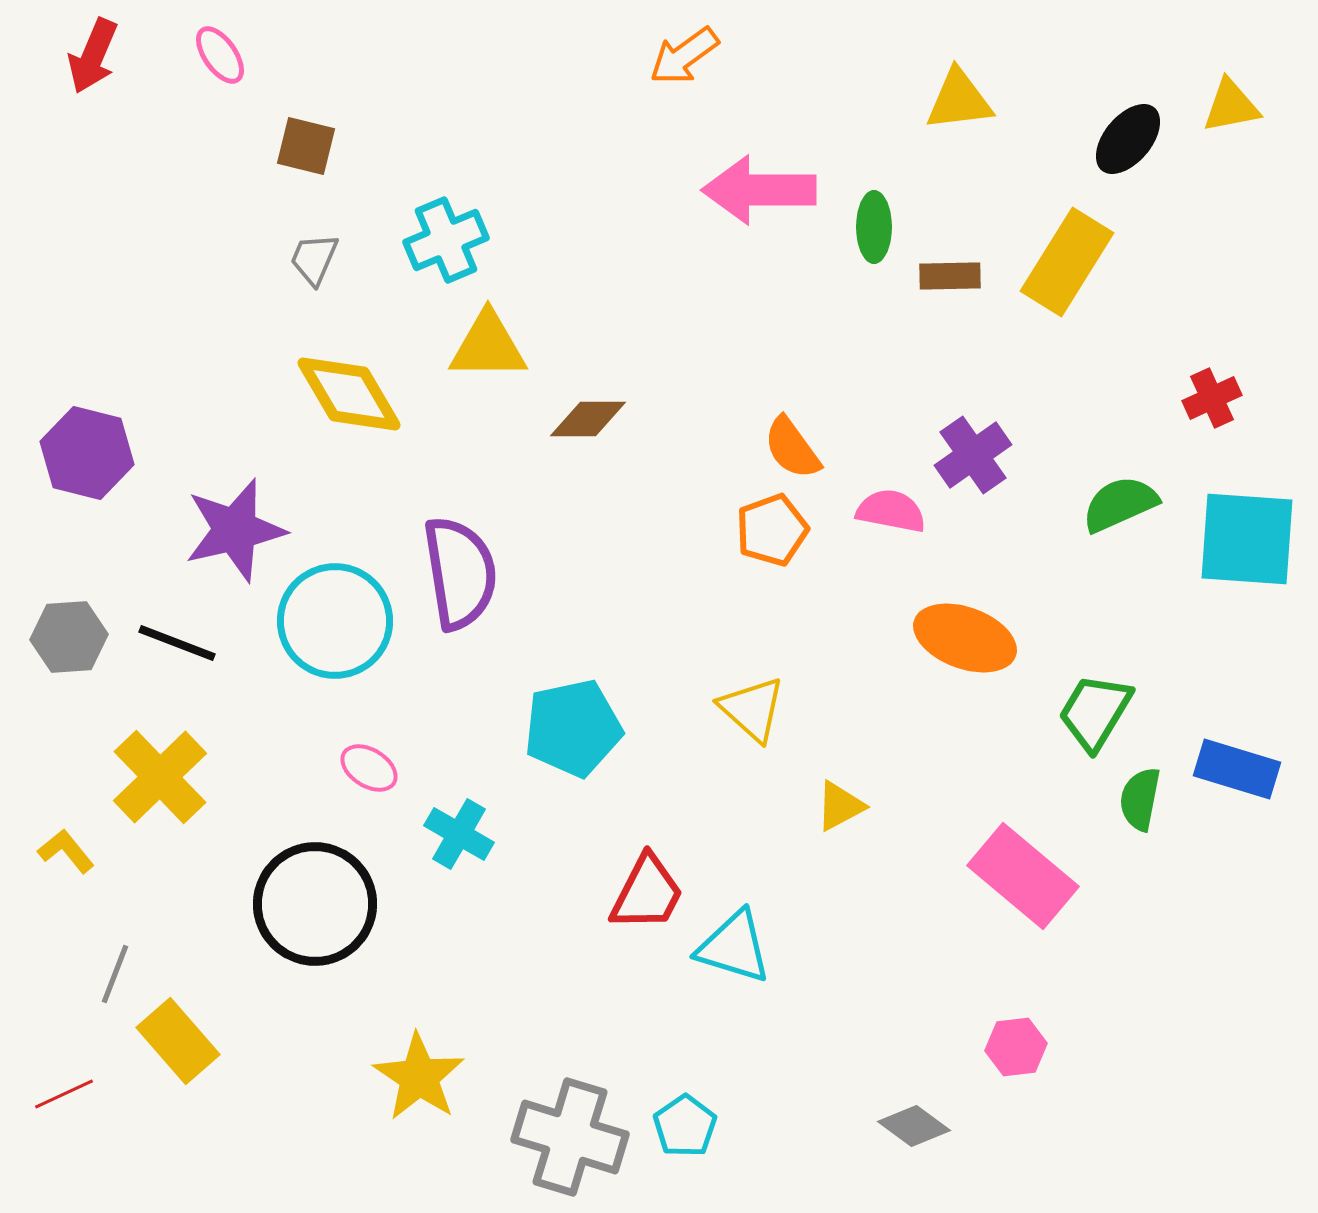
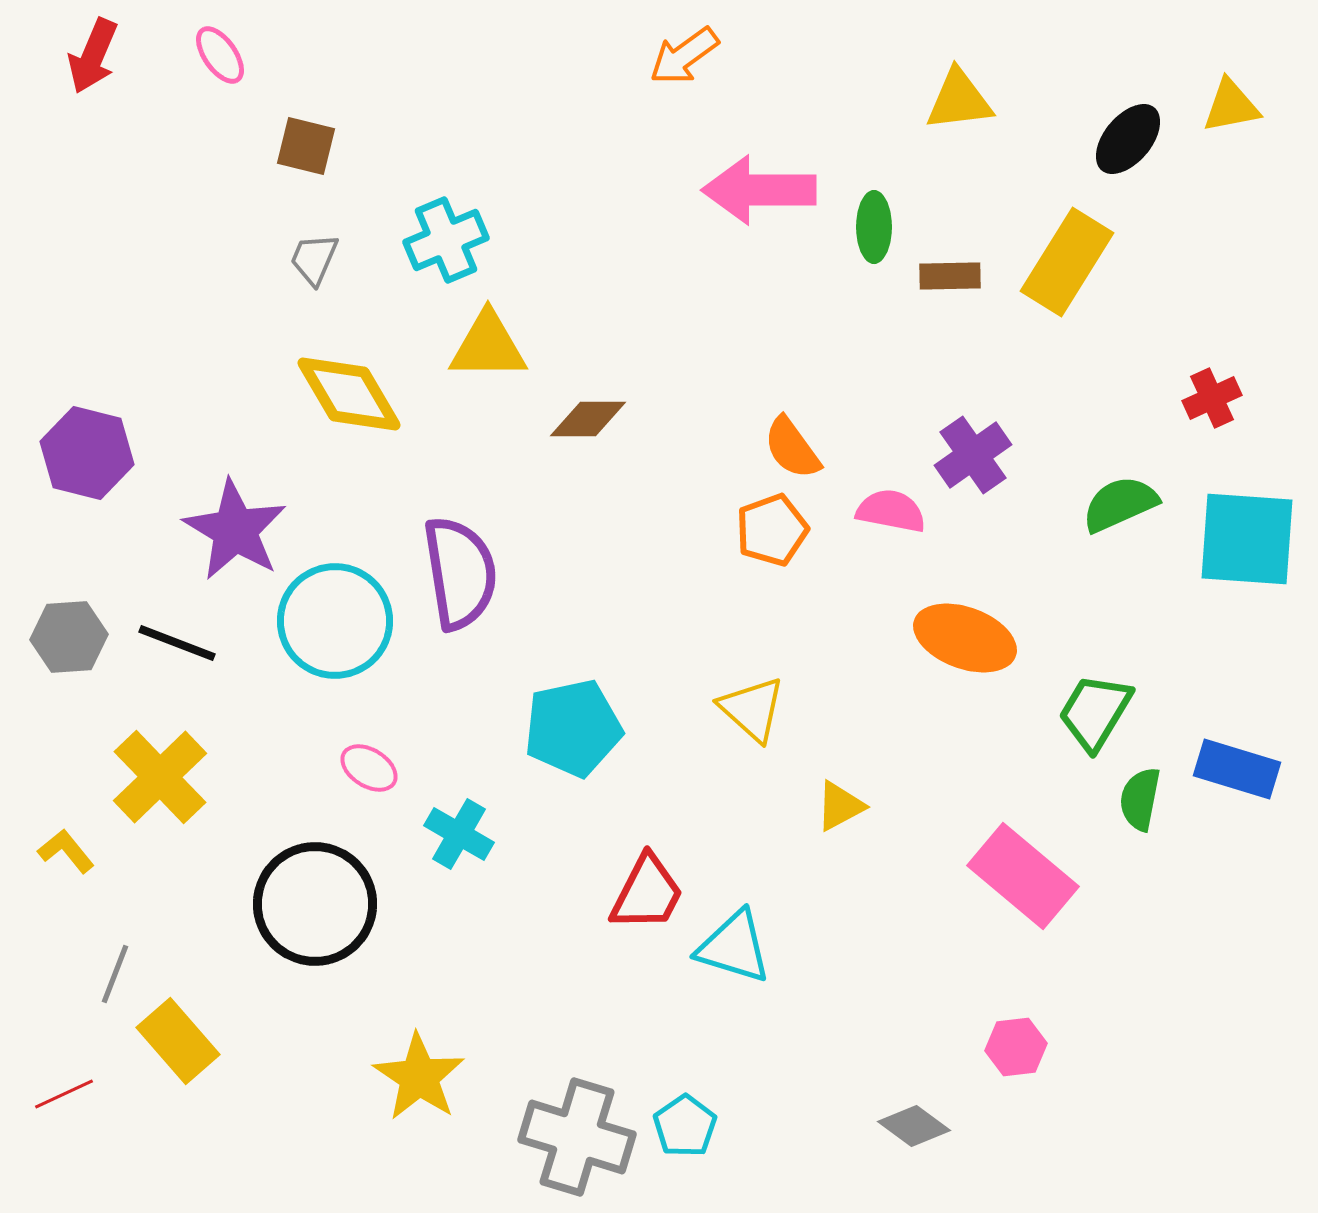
purple star at (235, 530): rotated 28 degrees counterclockwise
gray cross at (570, 1137): moved 7 px right
